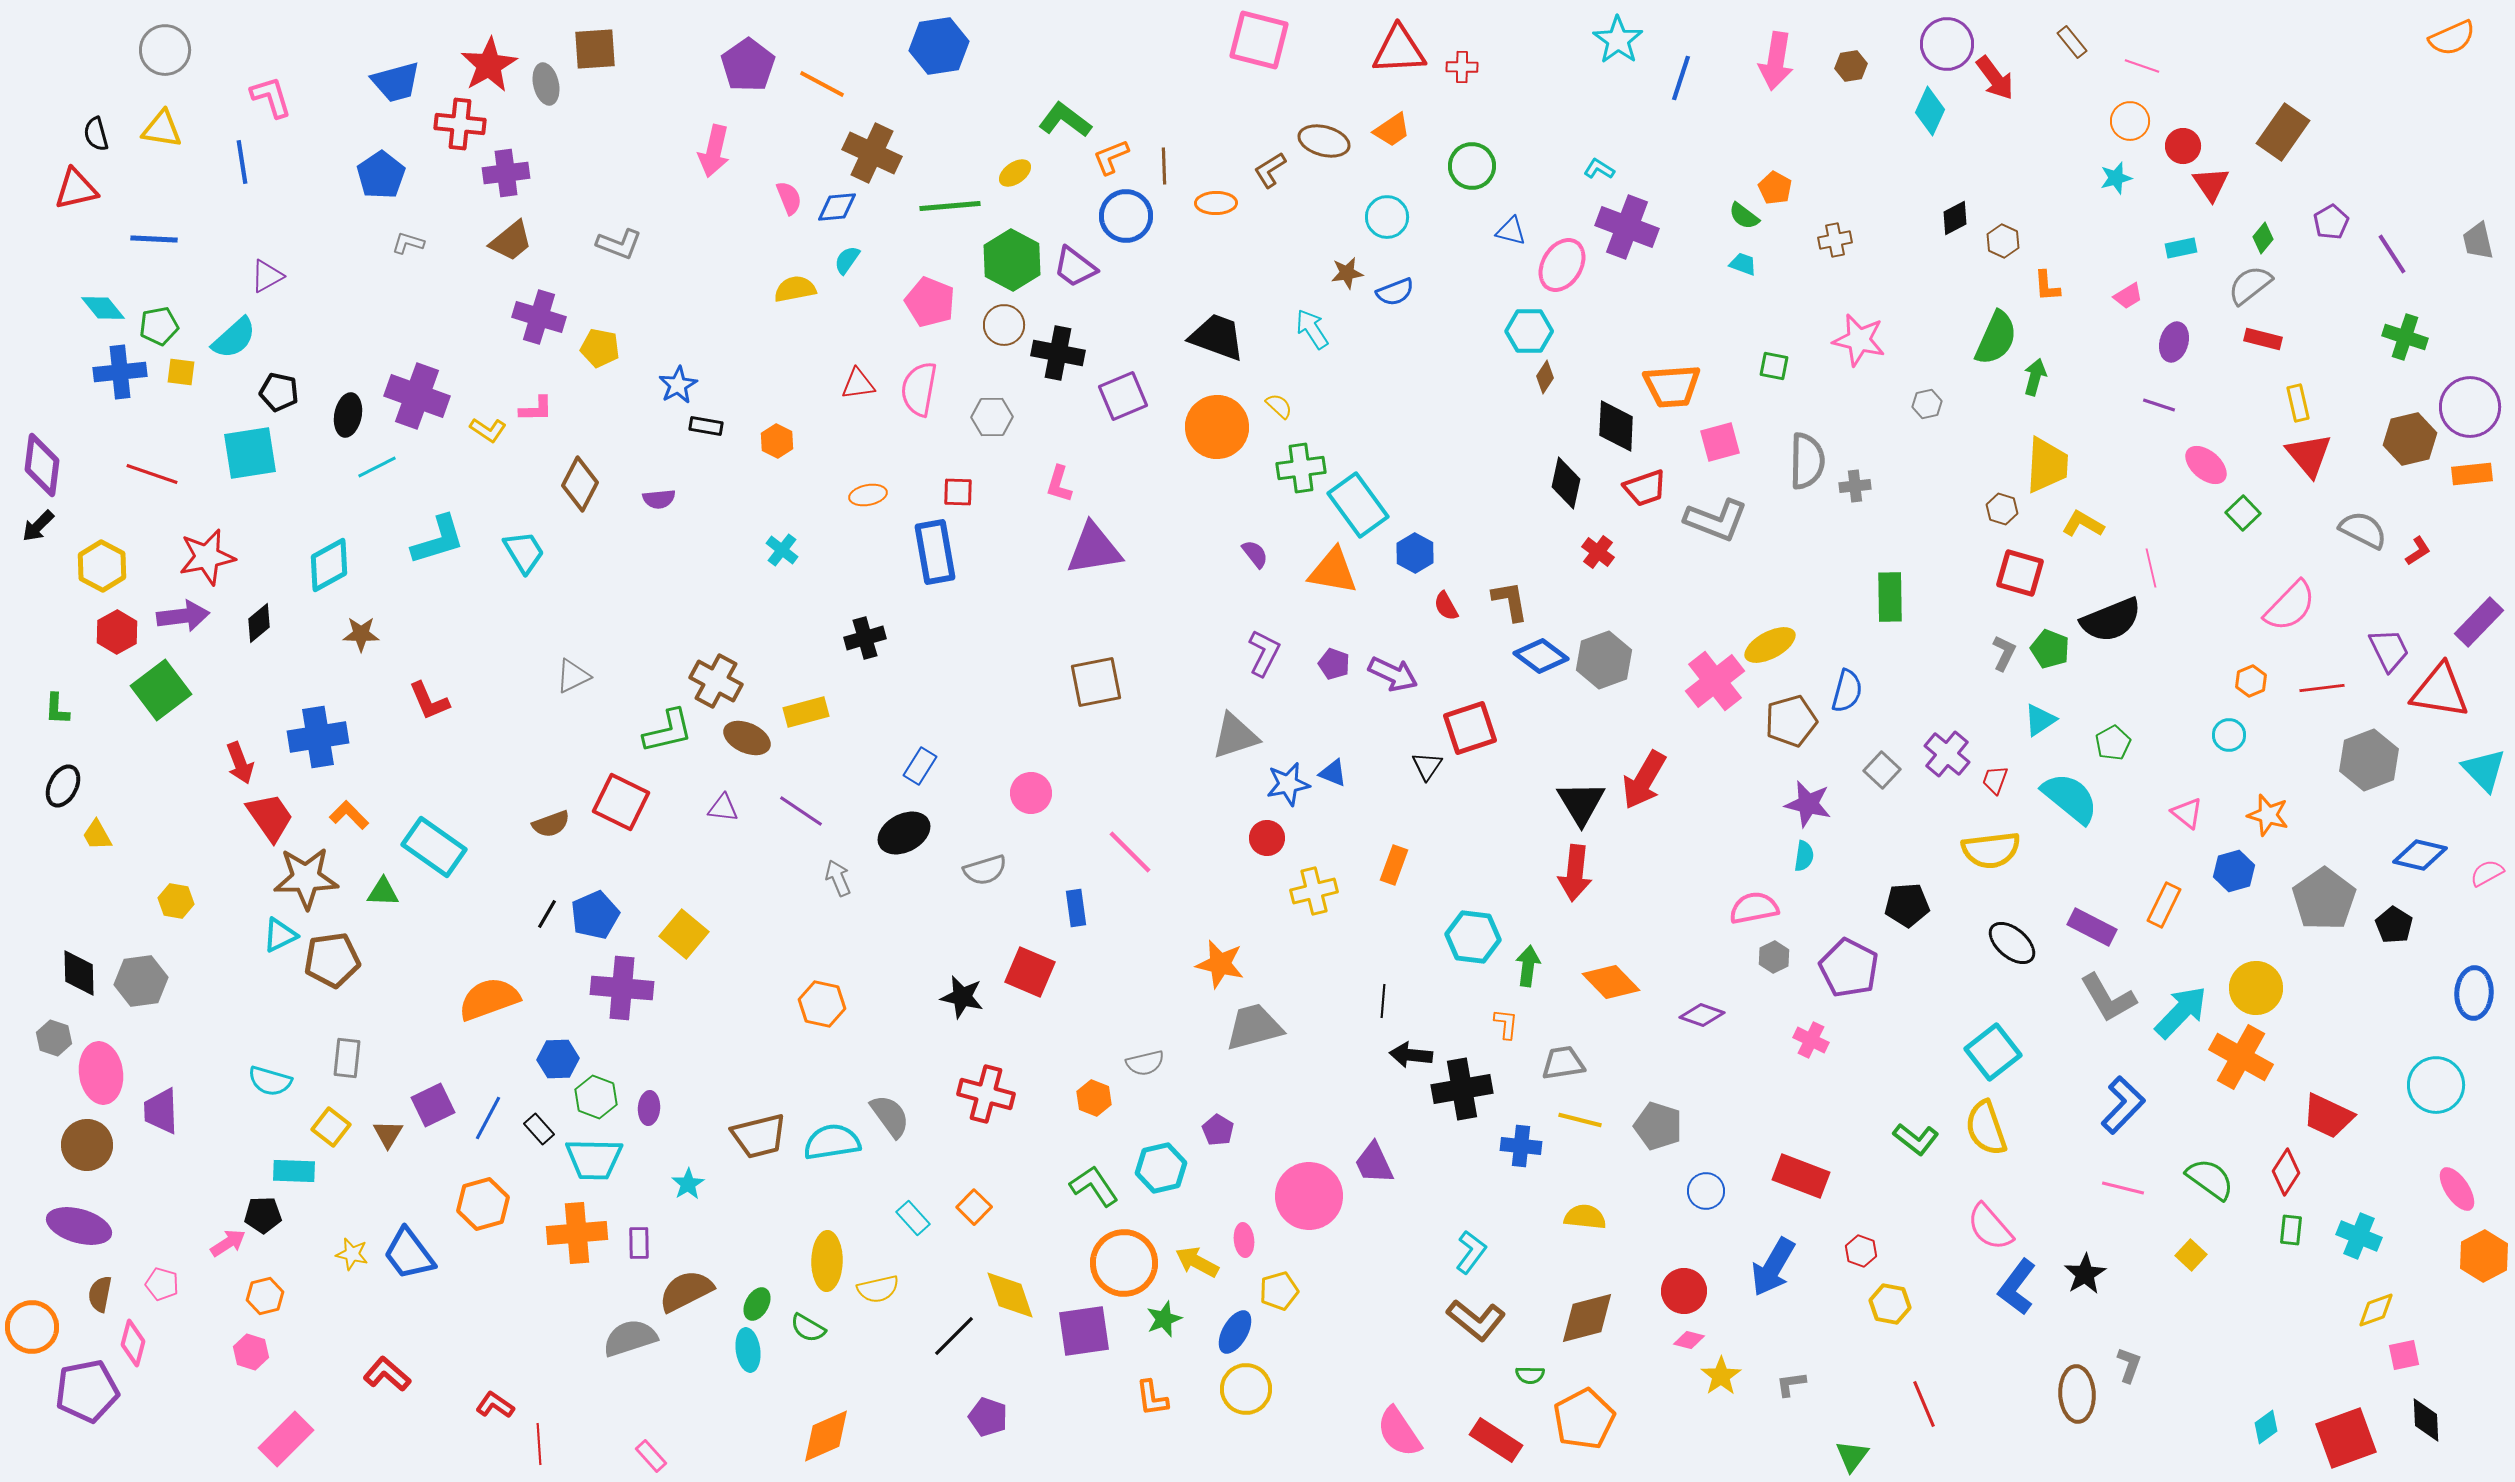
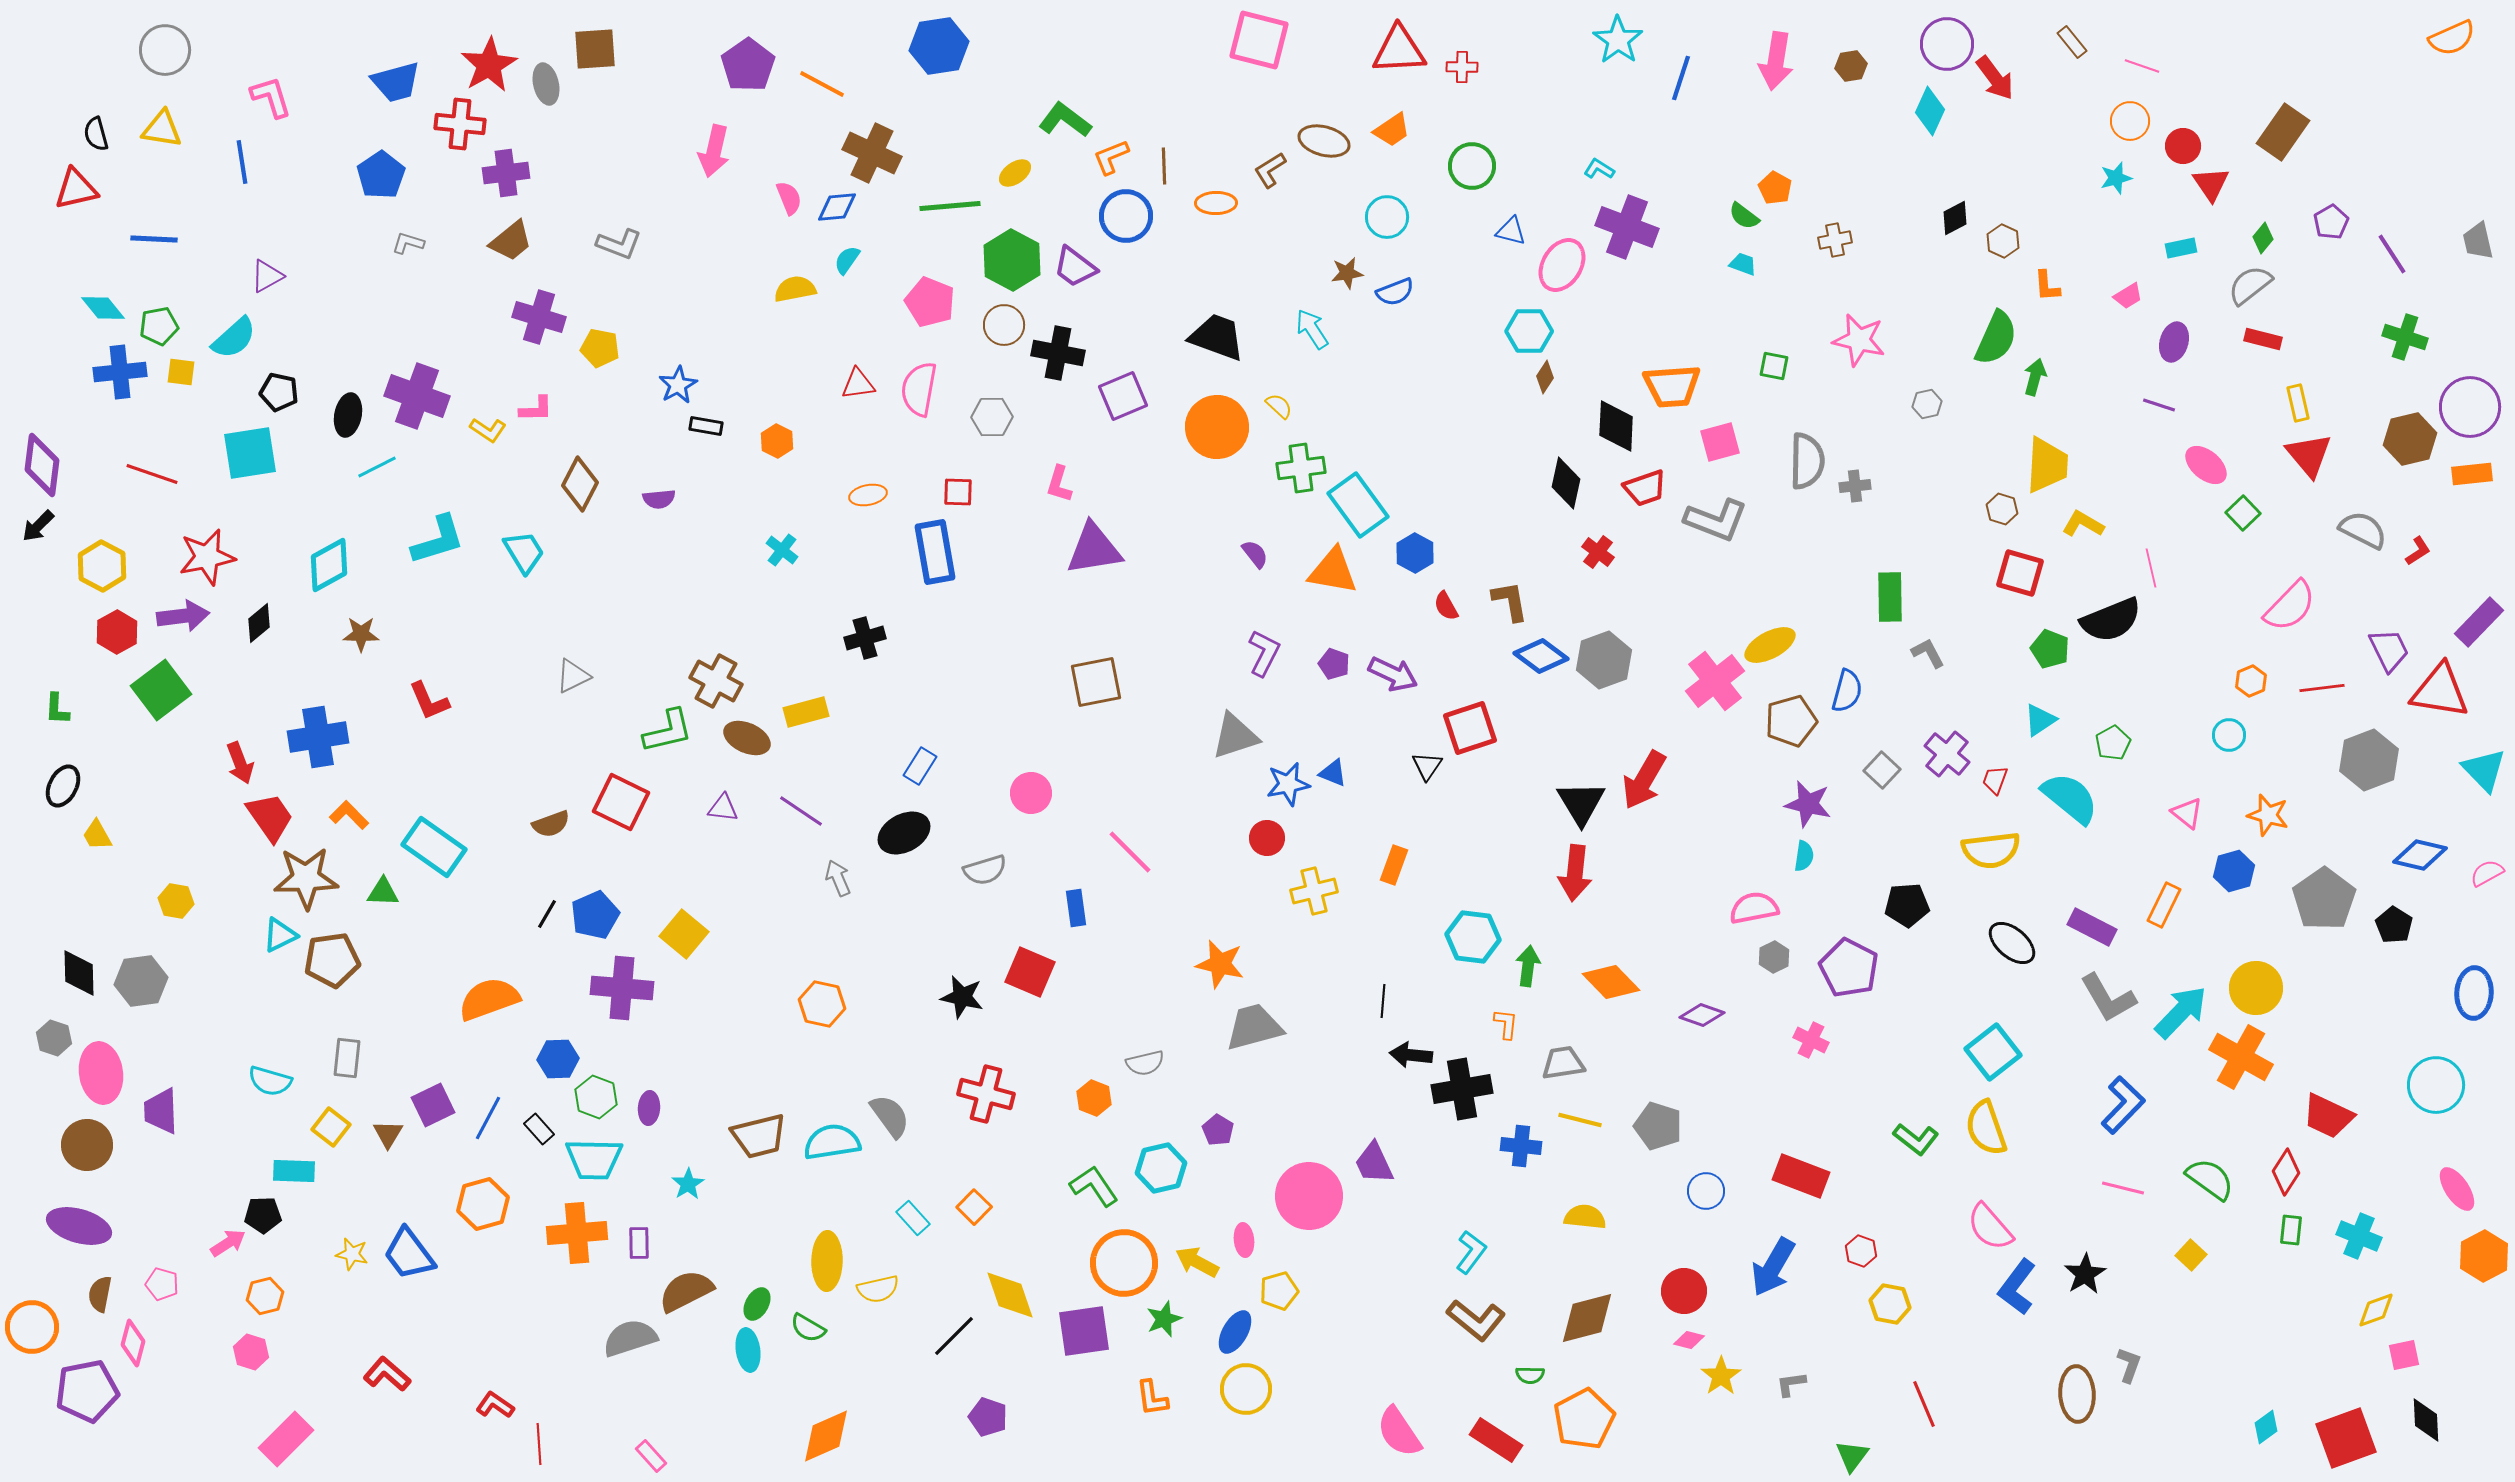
gray L-shape at (2004, 653): moved 76 px left; rotated 54 degrees counterclockwise
